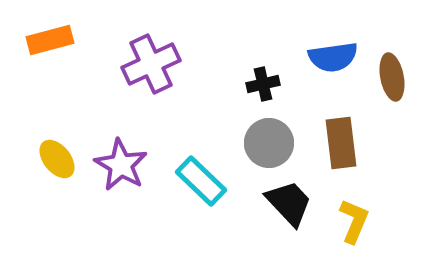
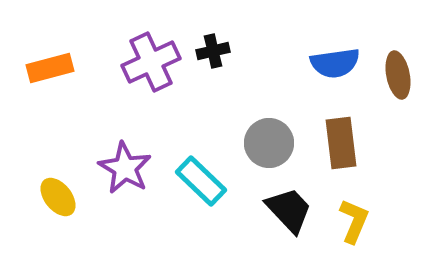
orange rectangle: moved 28 px down
blue semicircle: moved 2 px right, 6 px down
purple cross: moved 2 px up
brown ellipse: moved 6 px right, 2 px up
black cross: moved 50 px left, 33 px up
yellow ellipse: moved 1 px right, 38 px down
purple star: moved 4 px right, 3 px down
black trapezoid: moved 7 px down
